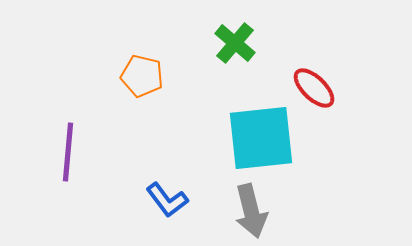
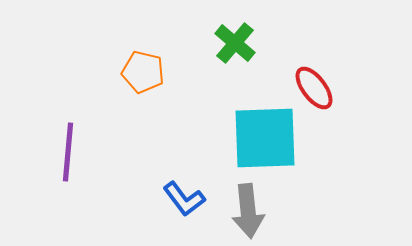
orange pentagon: moved 1 px right, 4 px up
red ellipse: rotated 9 degrees clockwise
cyan square: moved 4 px right; rotated 4 degrees clockwise
blue L-shape: moved 17 px right, 1 px up
gray arrow: moved 3 px left; rotated 8 degrees clockwise
